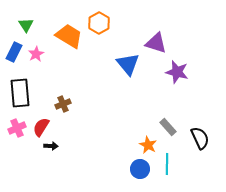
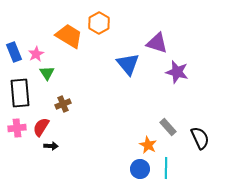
green triangle: moved 21 px right, 48 px down
purple triangle: moved 1 px right
blue rectangle: rotated 48 degrees counterclockwise
pink cross: rotated 18 degrees clockwise
cyan line: moved 1 px left, 4 px down
